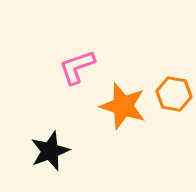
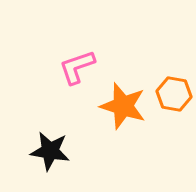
black star: rotated 30 degrees clockwise
